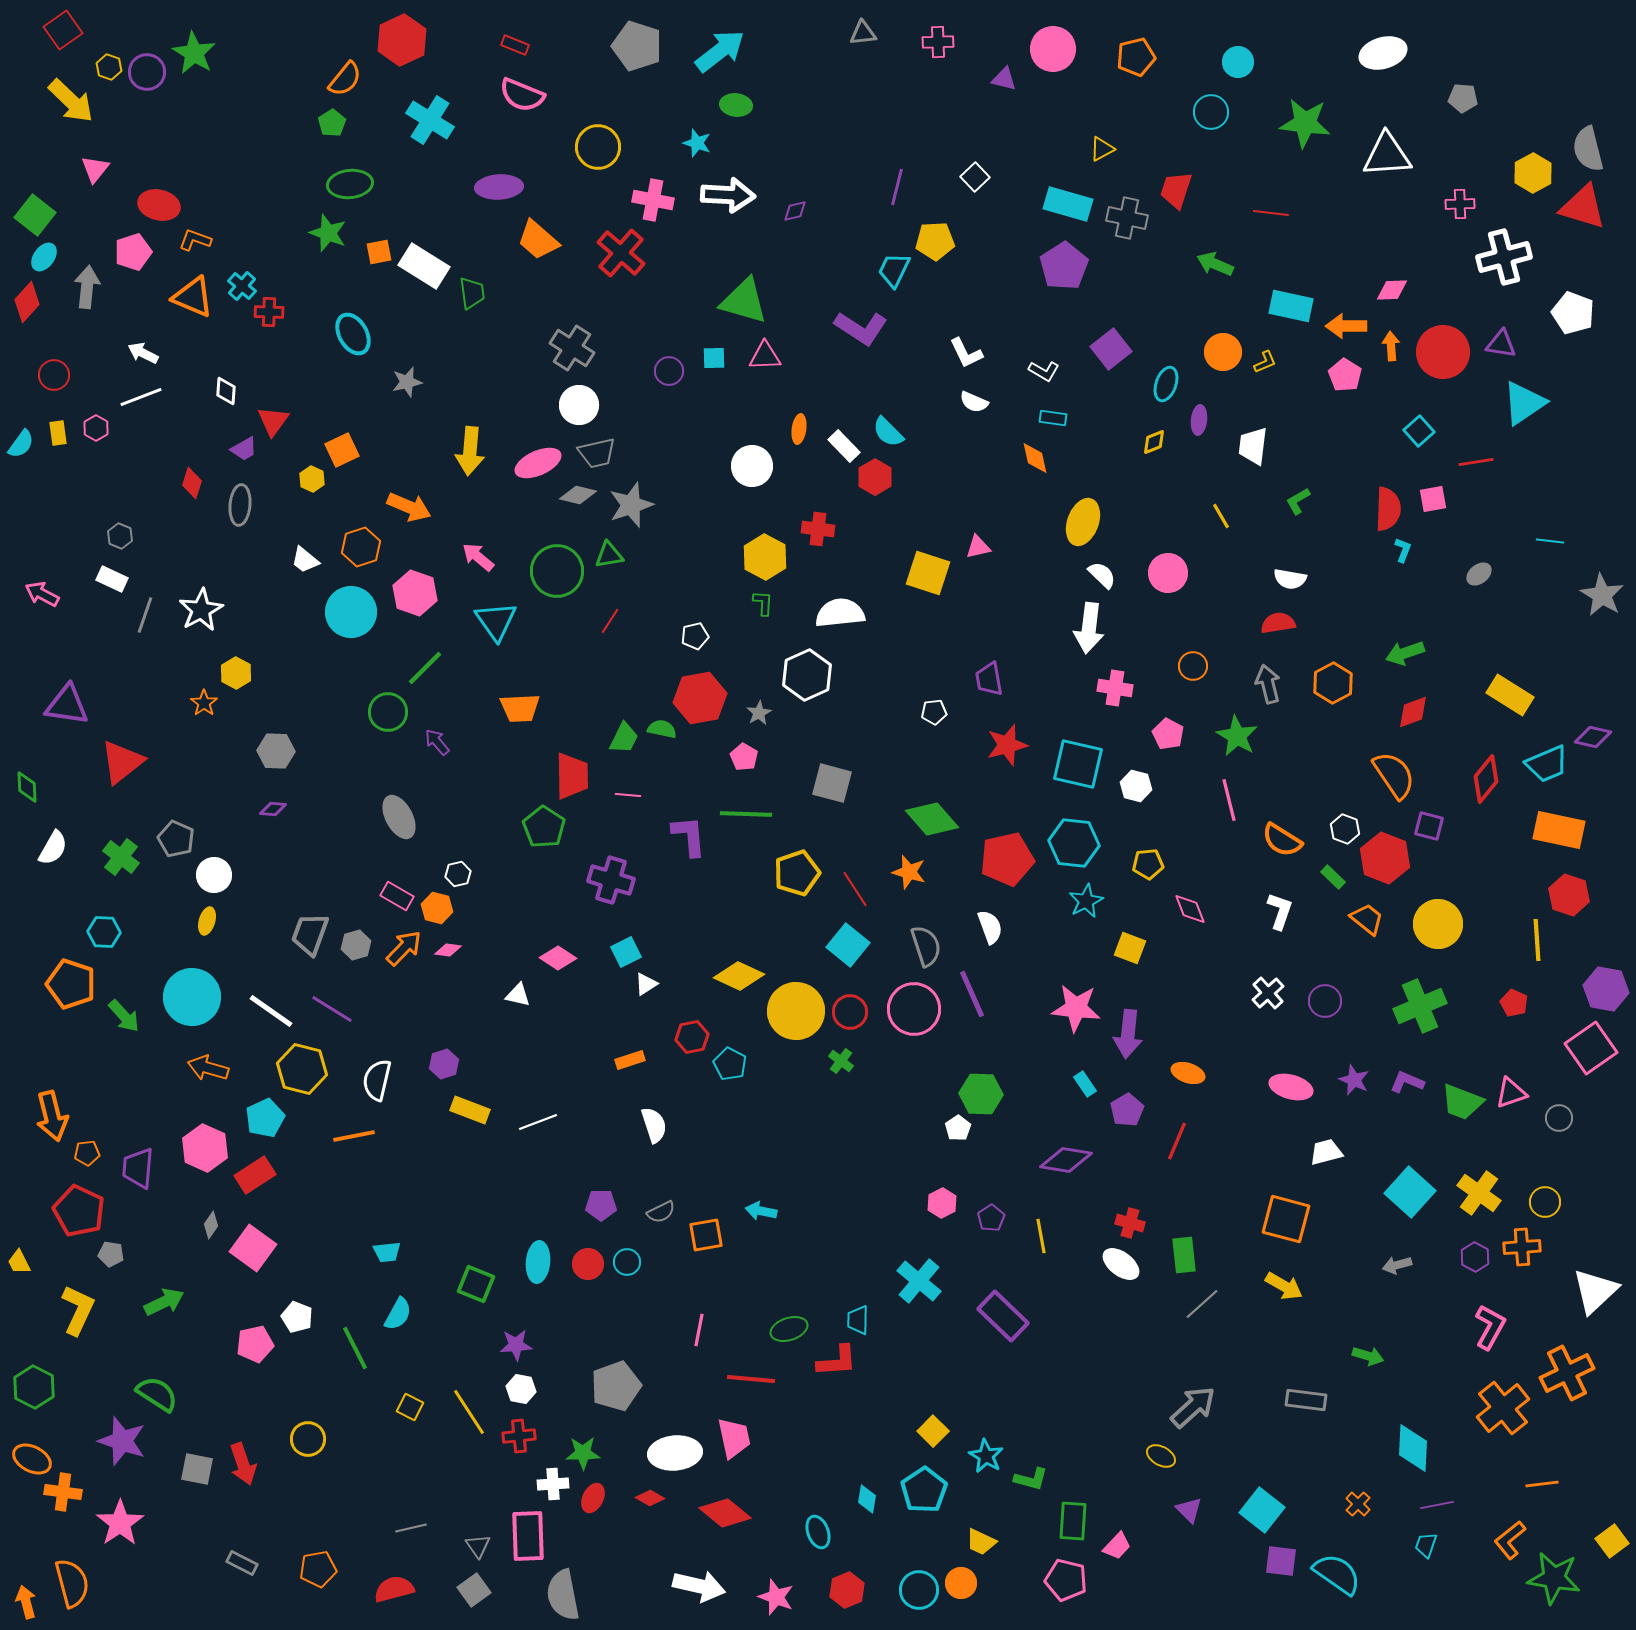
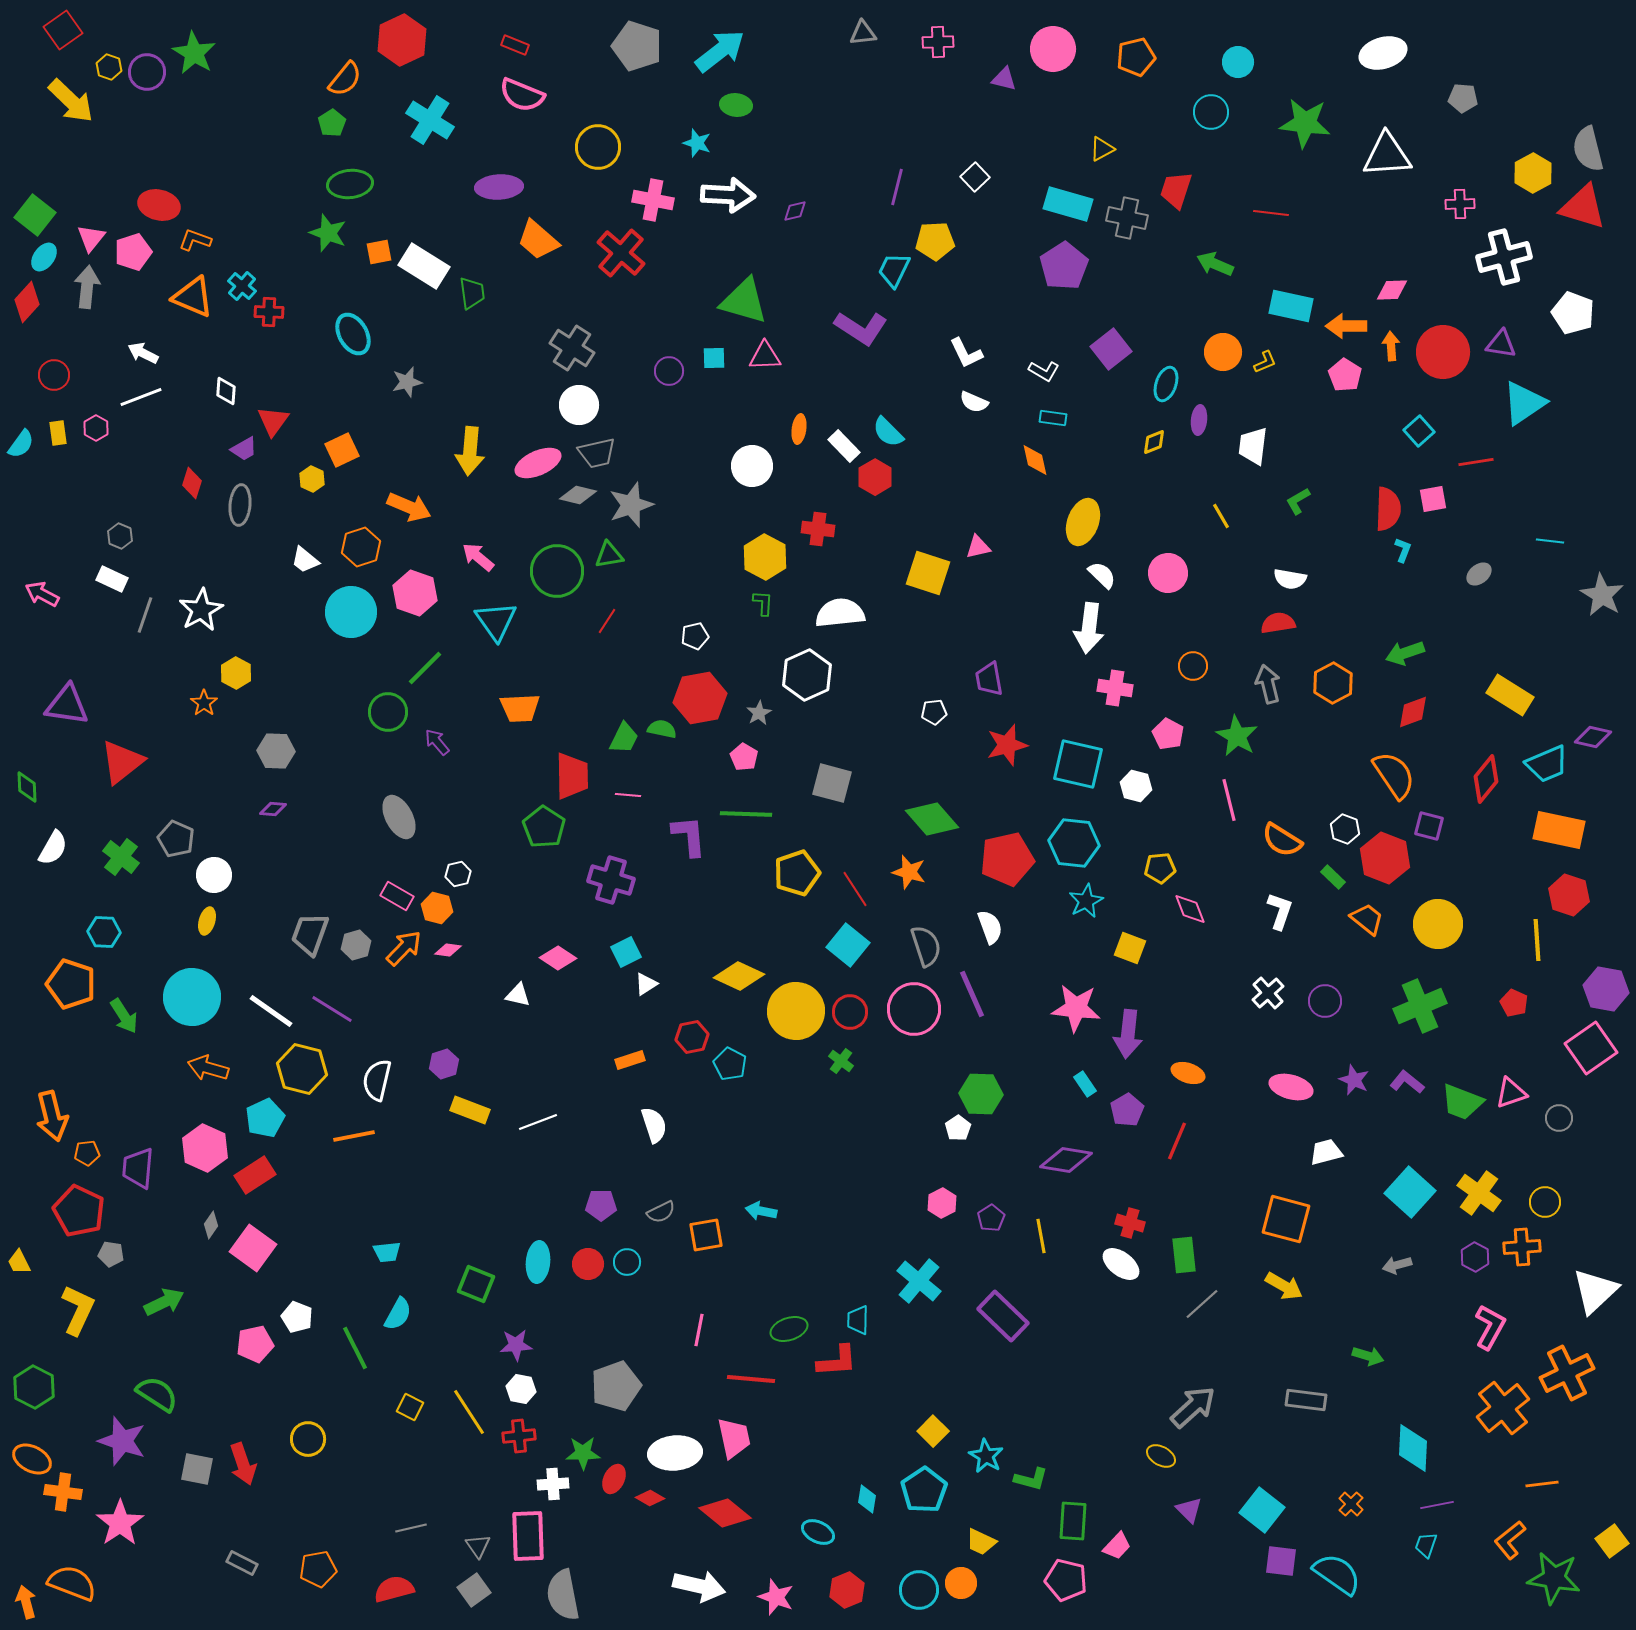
pink triangle at (95, 169): moved 4 px left, 69 px down
orange diamond at (1035, 458): moved 2 px down
red line at (610, 621): moved 3 px left
yellow pentagon at (1148, 864): moved 12 px right, 4 px down
green arrow at (124, 1016): rotated 9 degrees clockwise
purple L-shape at (1407, 1082): rotated 16 degrees clockwise
red ellipse at (593, 1498): moved 21 px right, 19 px up
orange cross at (1358, 1504): moved 7 px left
cyan ellipse at (818, 1532): rotated 44 degrees counterclockwise
orange semicircle at (72, 1583): rotated 54 degrees counterclockwise
